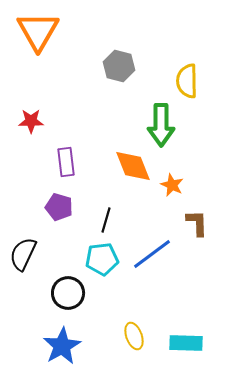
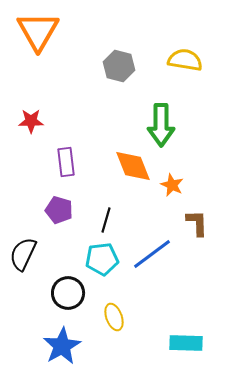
yellow semicircle: moved 2 px left, 21 px up; rotated 100 degrees clockwise
purple pentagon: moved 3 px down
yellow ellipse: moved 20 px left, 19 px up
